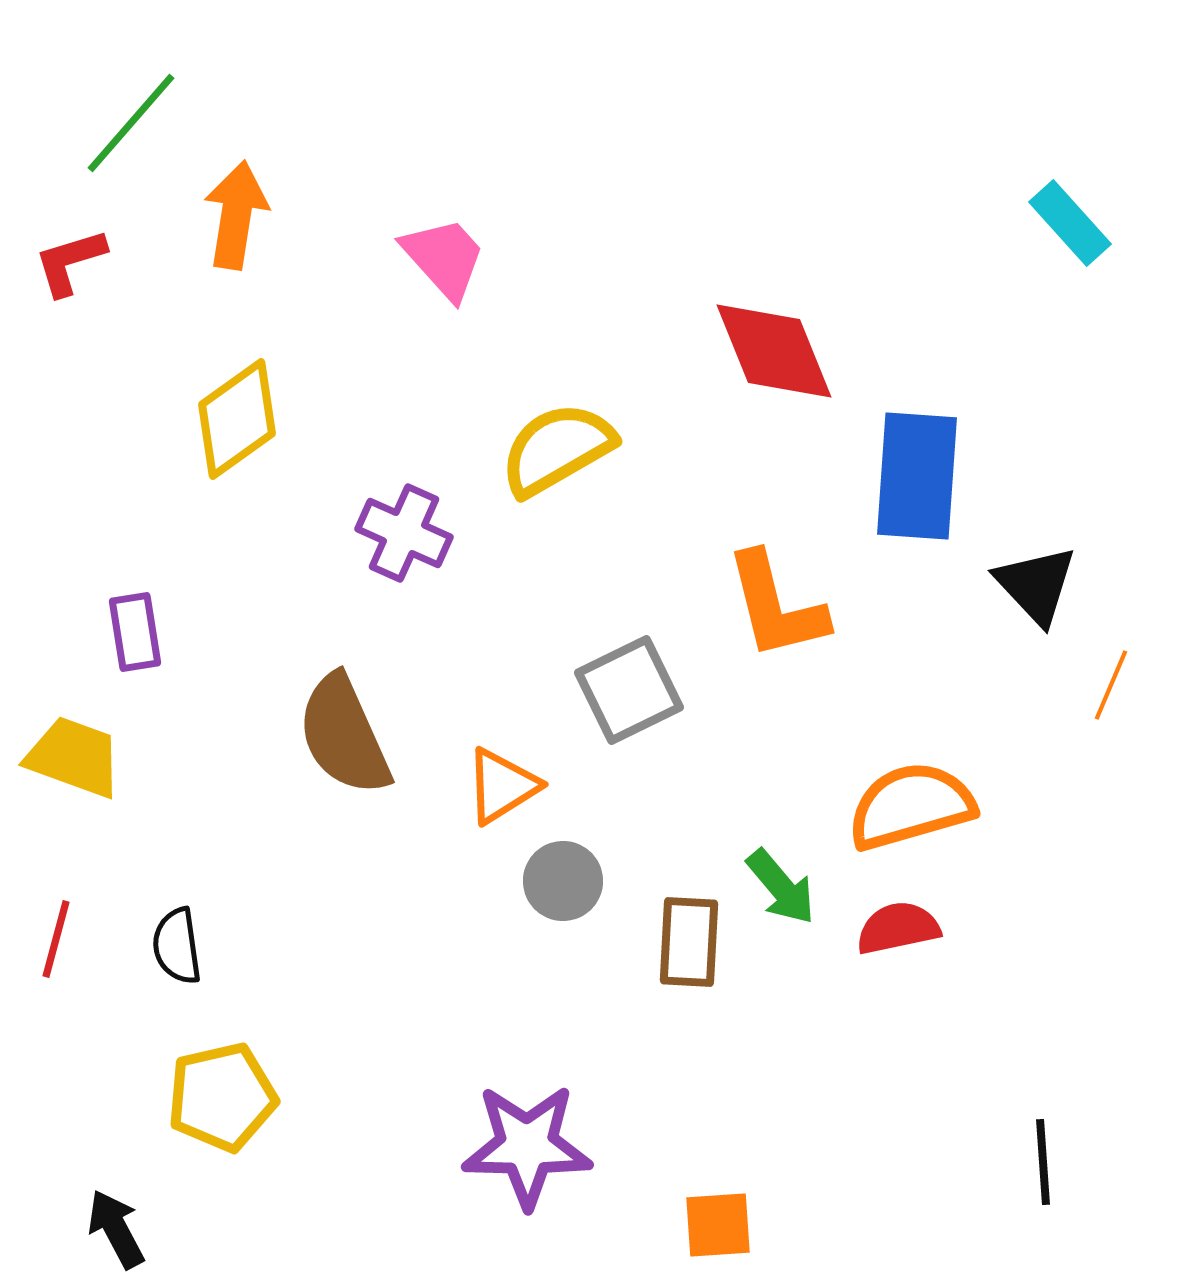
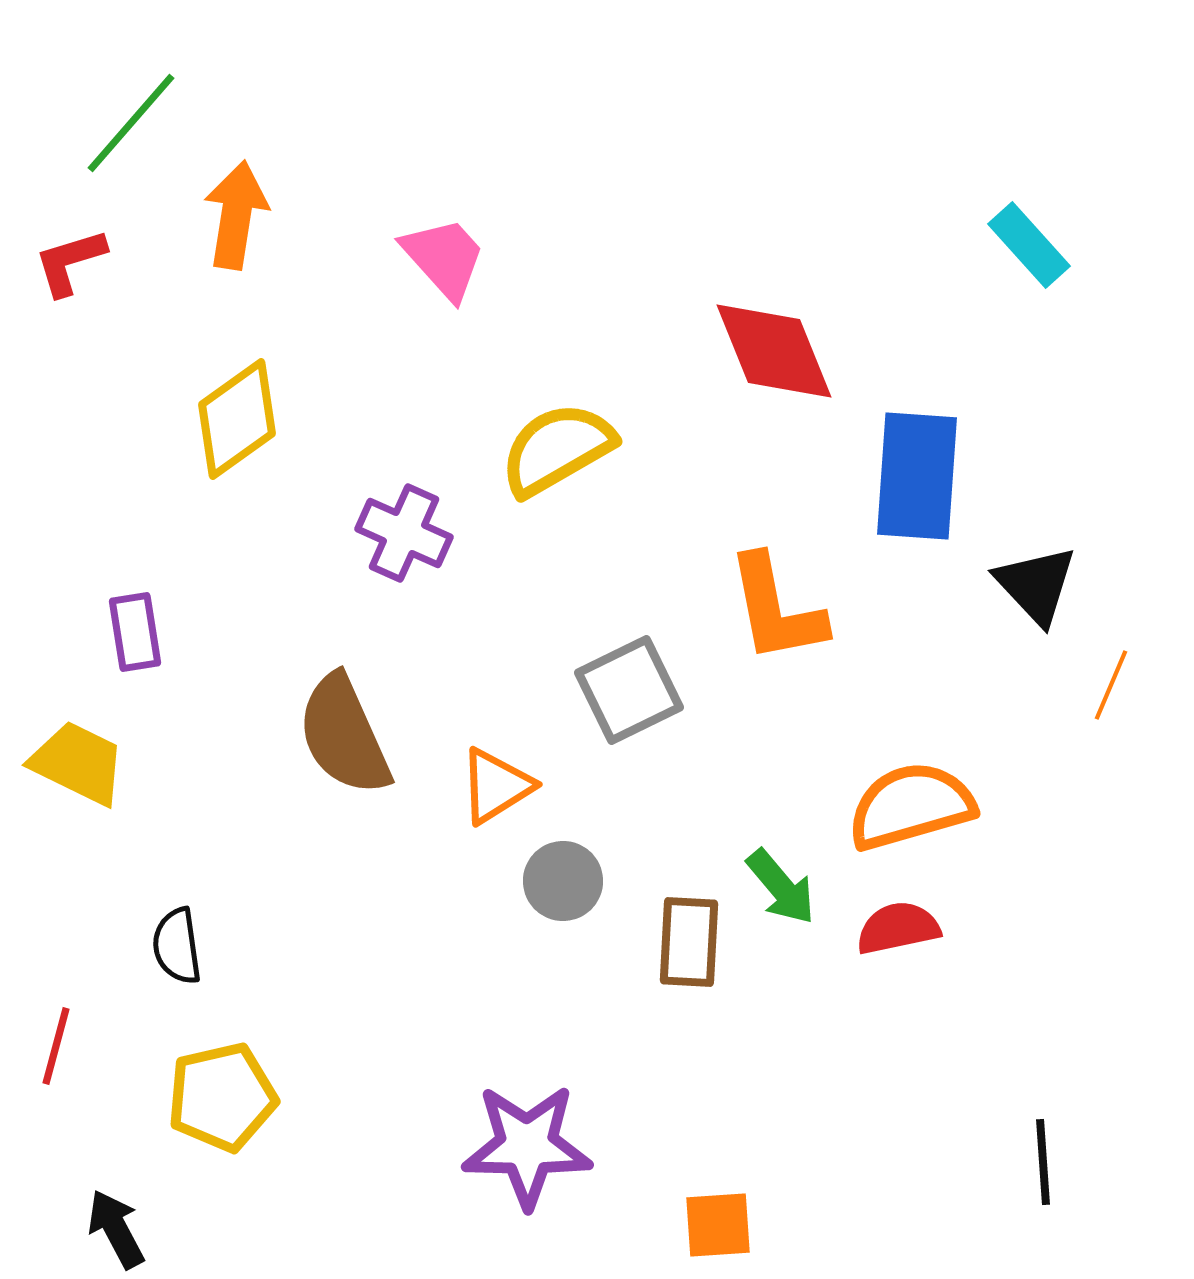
cyan rectangle: moved 41 px left, 22 px down
orange L-shape: moved 3 px down; rotated 3 degrees clockwise
yellow trapezoid: moved 4 px right, 6 px down; rotated 6 degrees clockwise
orange triangle: moved 6 px left
red line: moved 107 px down
